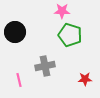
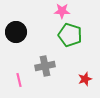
black circle: moved 1 px right
red star: rotated 16 degrees counterclockwise
